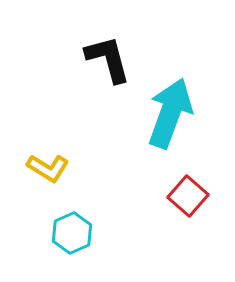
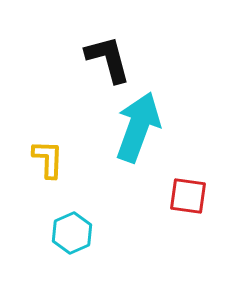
cyan arrow: moved 32 px left, 14 px down
yellow L-shape: moved 9 px up; rotated 120 degrees counterclockwise
red square: rotated 33 degrees counterclockwise
